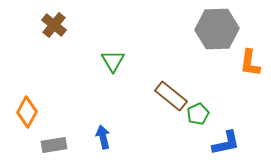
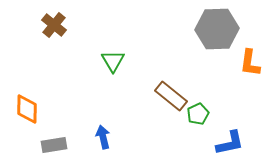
orange diamond: moved 3 px up; rotated 28 degrees counterclockwise
blue L-shape: moved 4 px right
